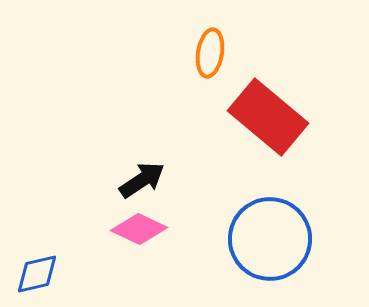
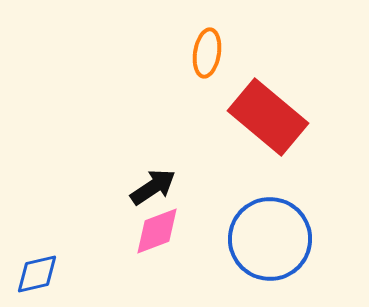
orange ellipse: moved 3 px left
black arrow: moved 11 px right, 7 px down
pink diamond: moved 18 px right, 2 px down; rotated 46 degrees counterclockwise
